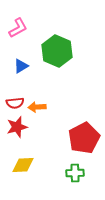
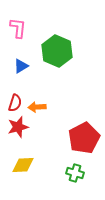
pink L-shape: rotated 55 degrees counterclockwise
red semicircle: rotated 66 degrees counterclockwise
red star: moved 1 px right
green cross: rotated 18 degrees clockwise
